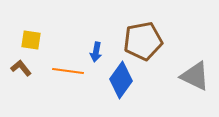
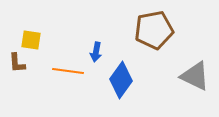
brown pentagon: moved 11 px right, 11 px up
brown L-shape: moved 4 px left, 5 px up; rotated 145 degrees counterclockwise
